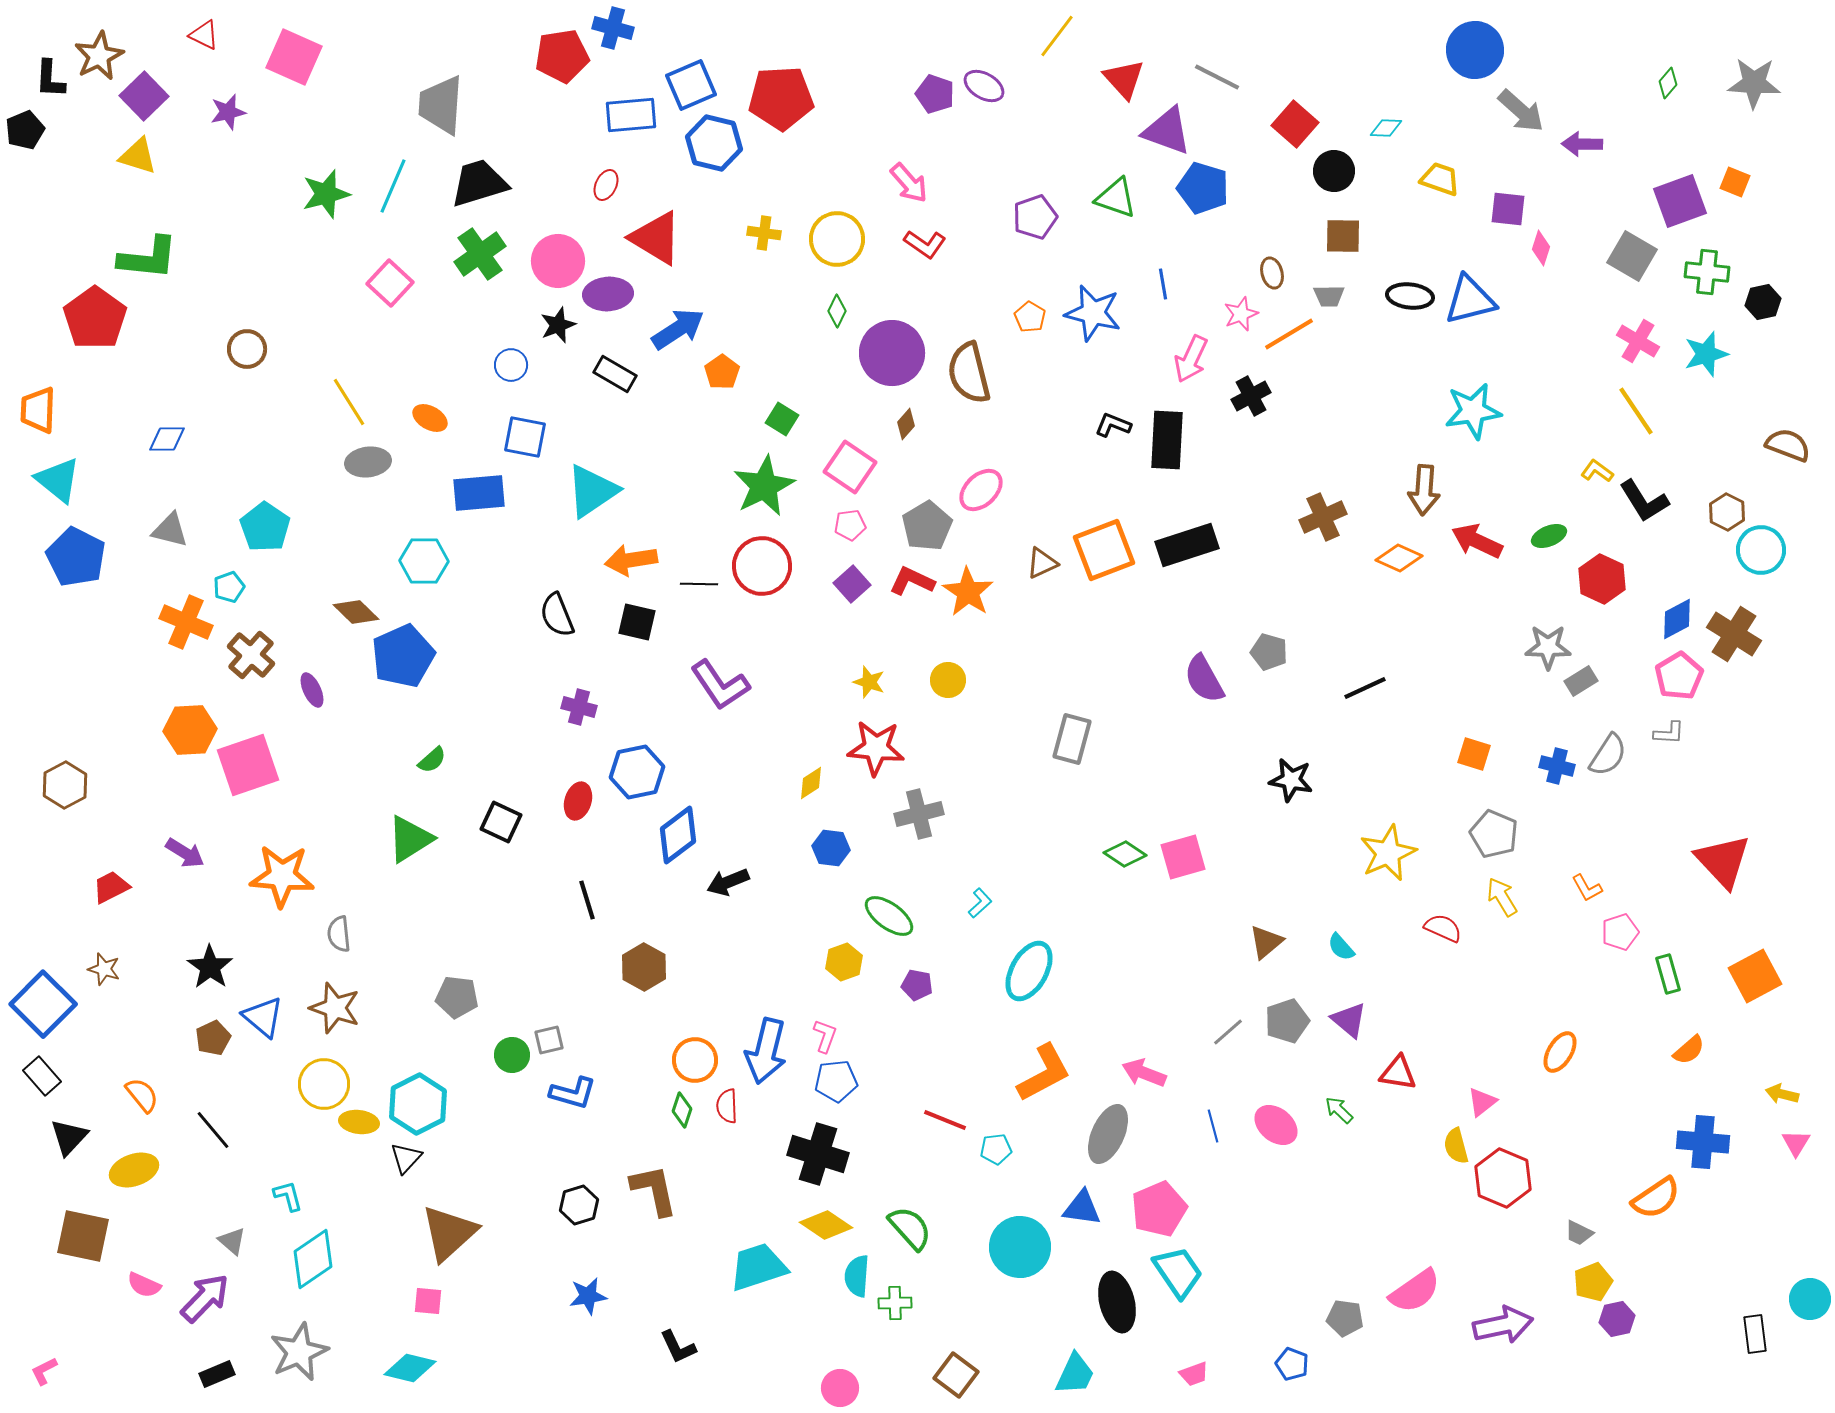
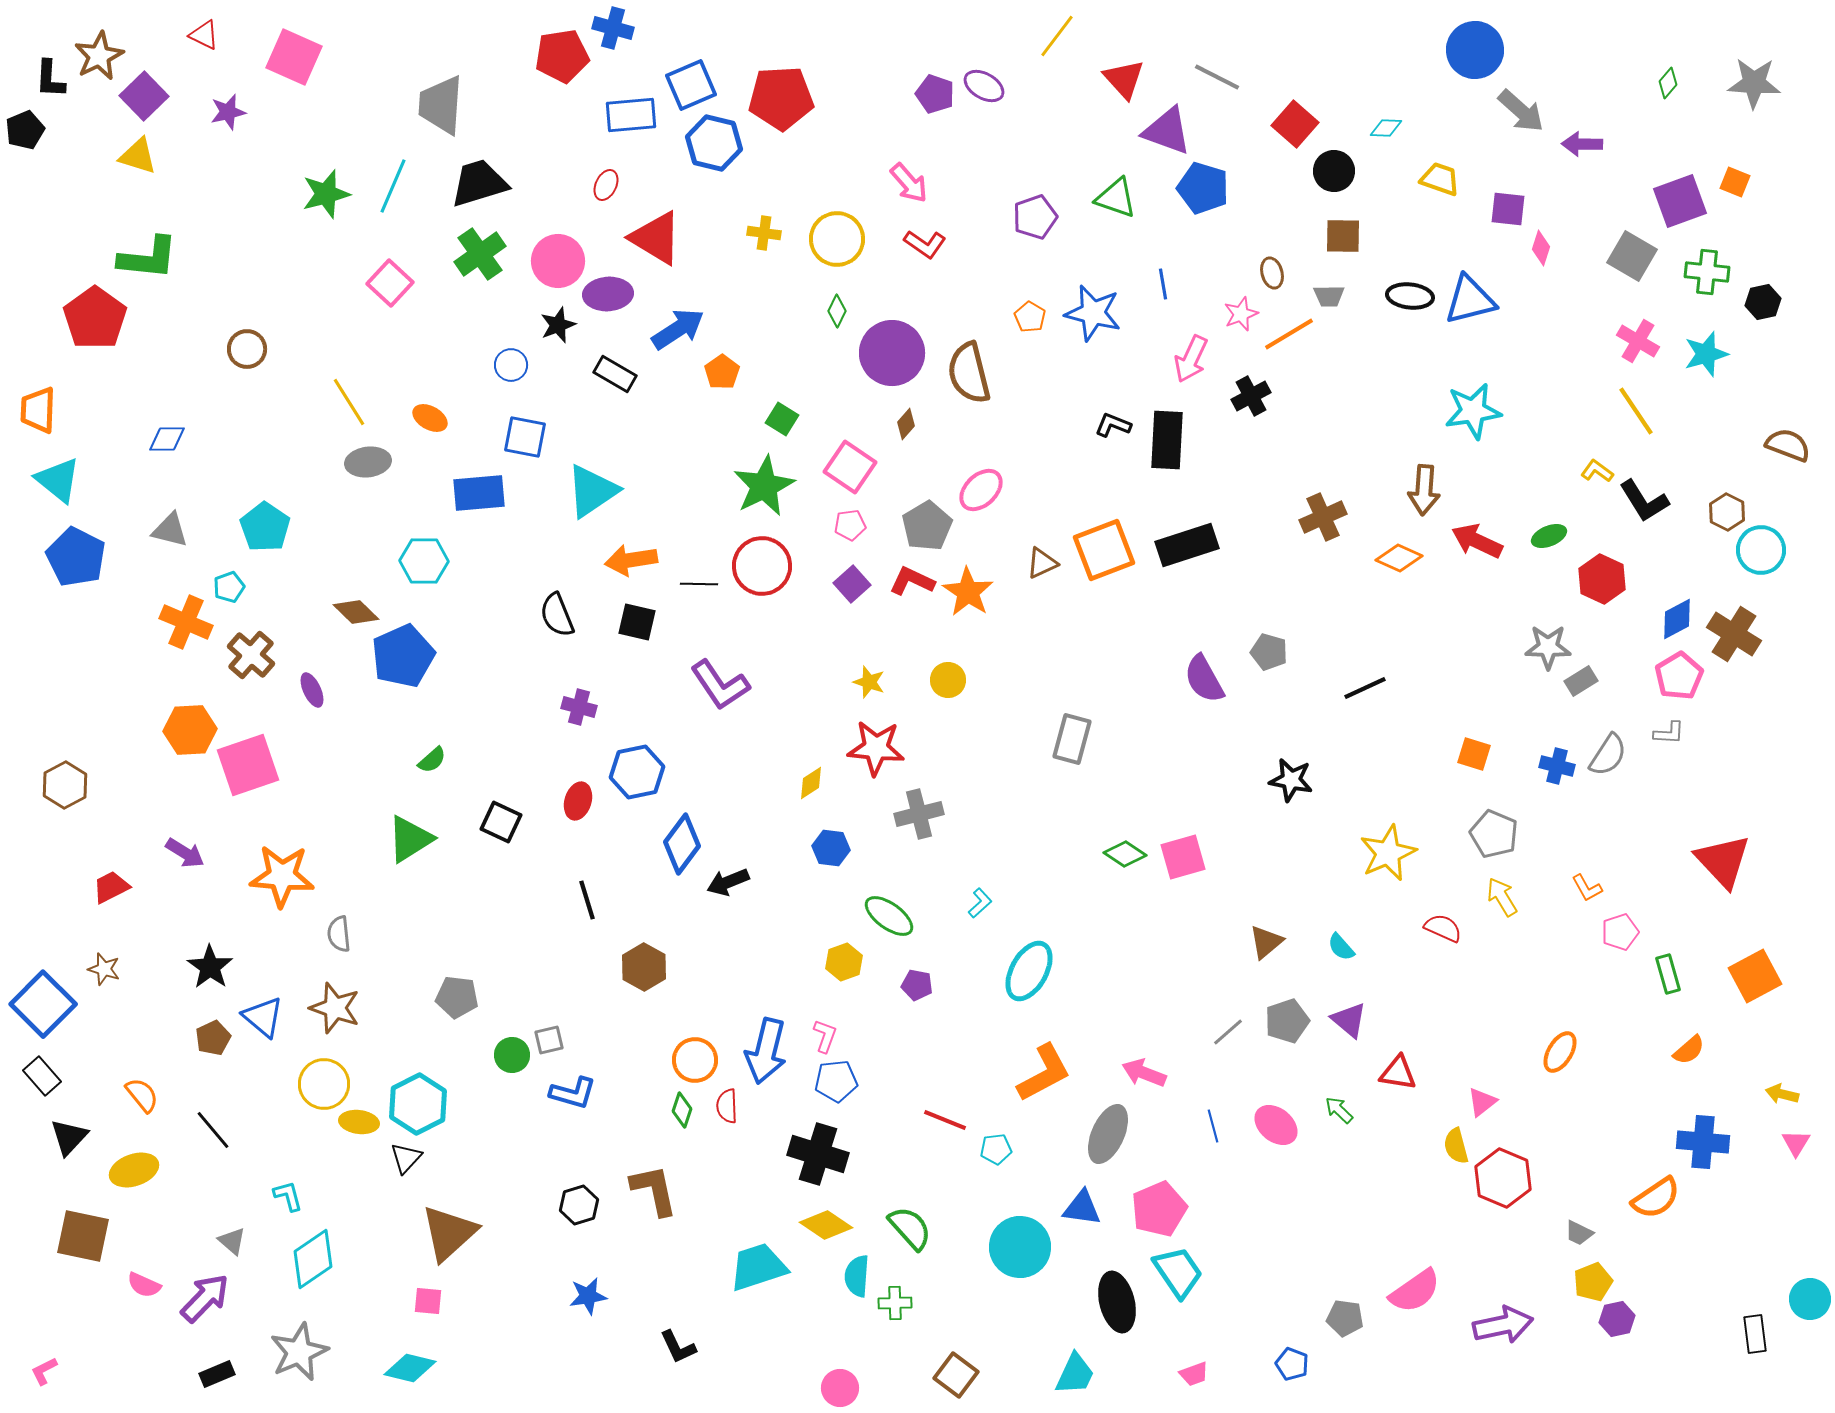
blue diamond at (678, 835): moved 4 px right, 9 px down; rotated 16 degrees counterclockwise
